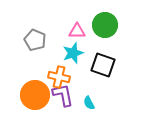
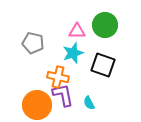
gray pentagon: moved 2 px left, 3 px down; rotated 10 degrees counterclockwise
orange cross: moved 1 px left
orange circle: moved 2 px right, 10 px down
